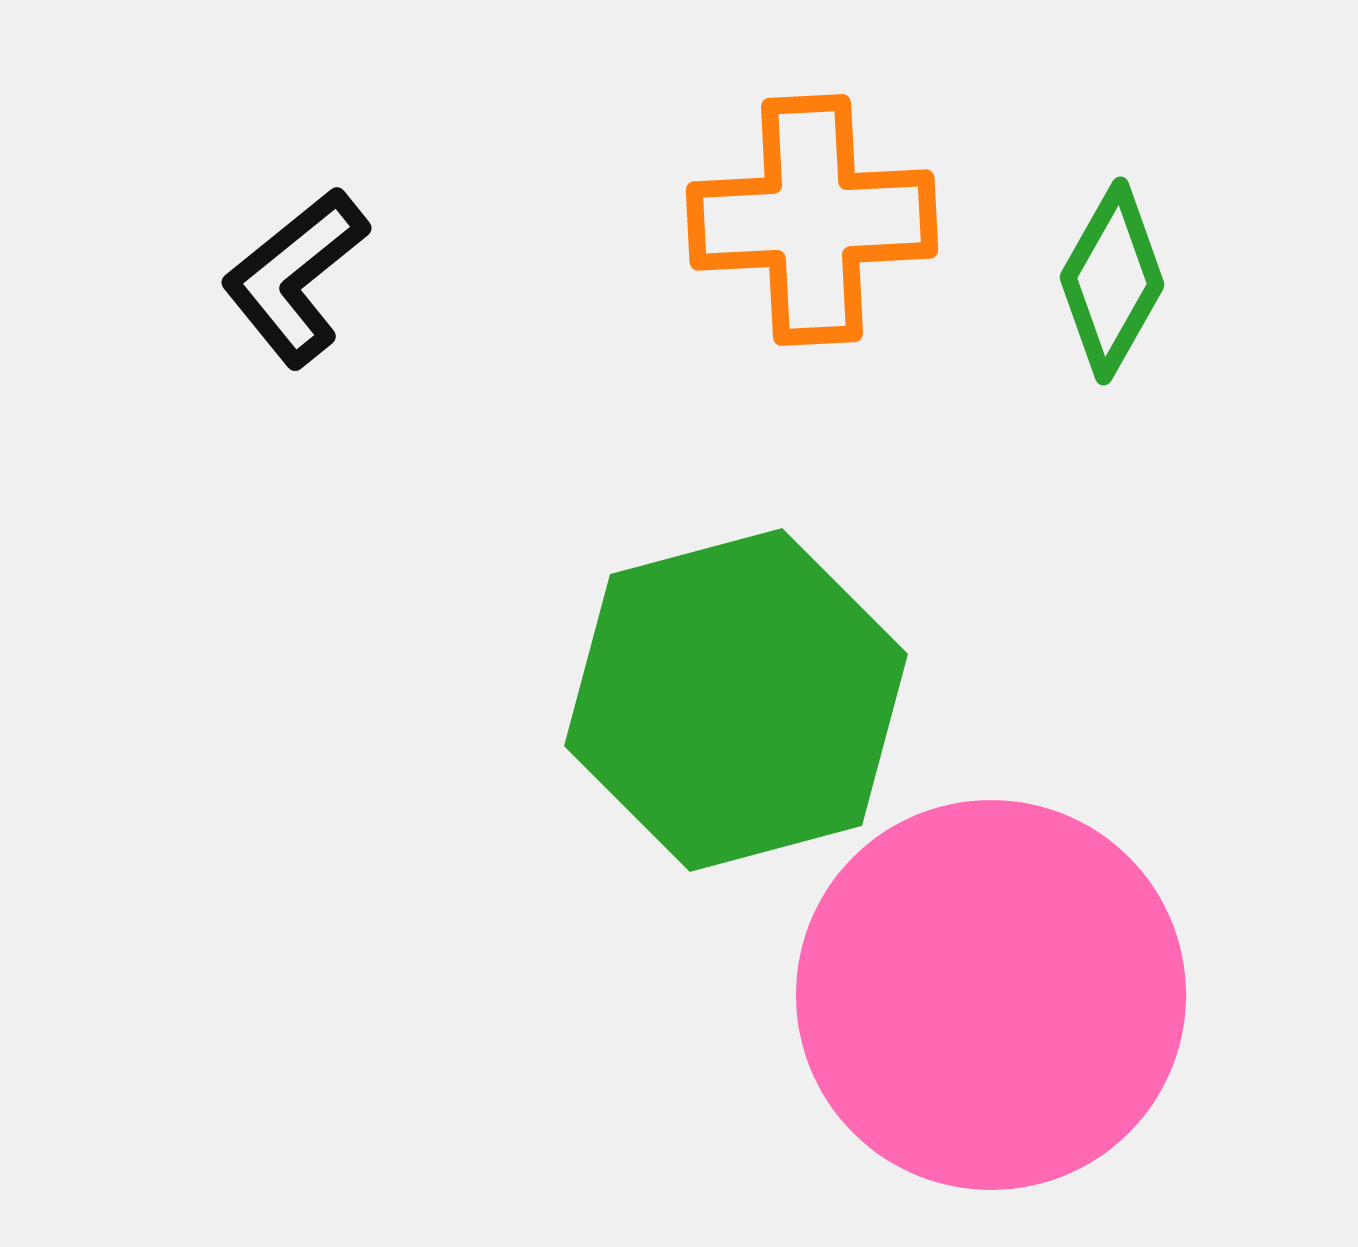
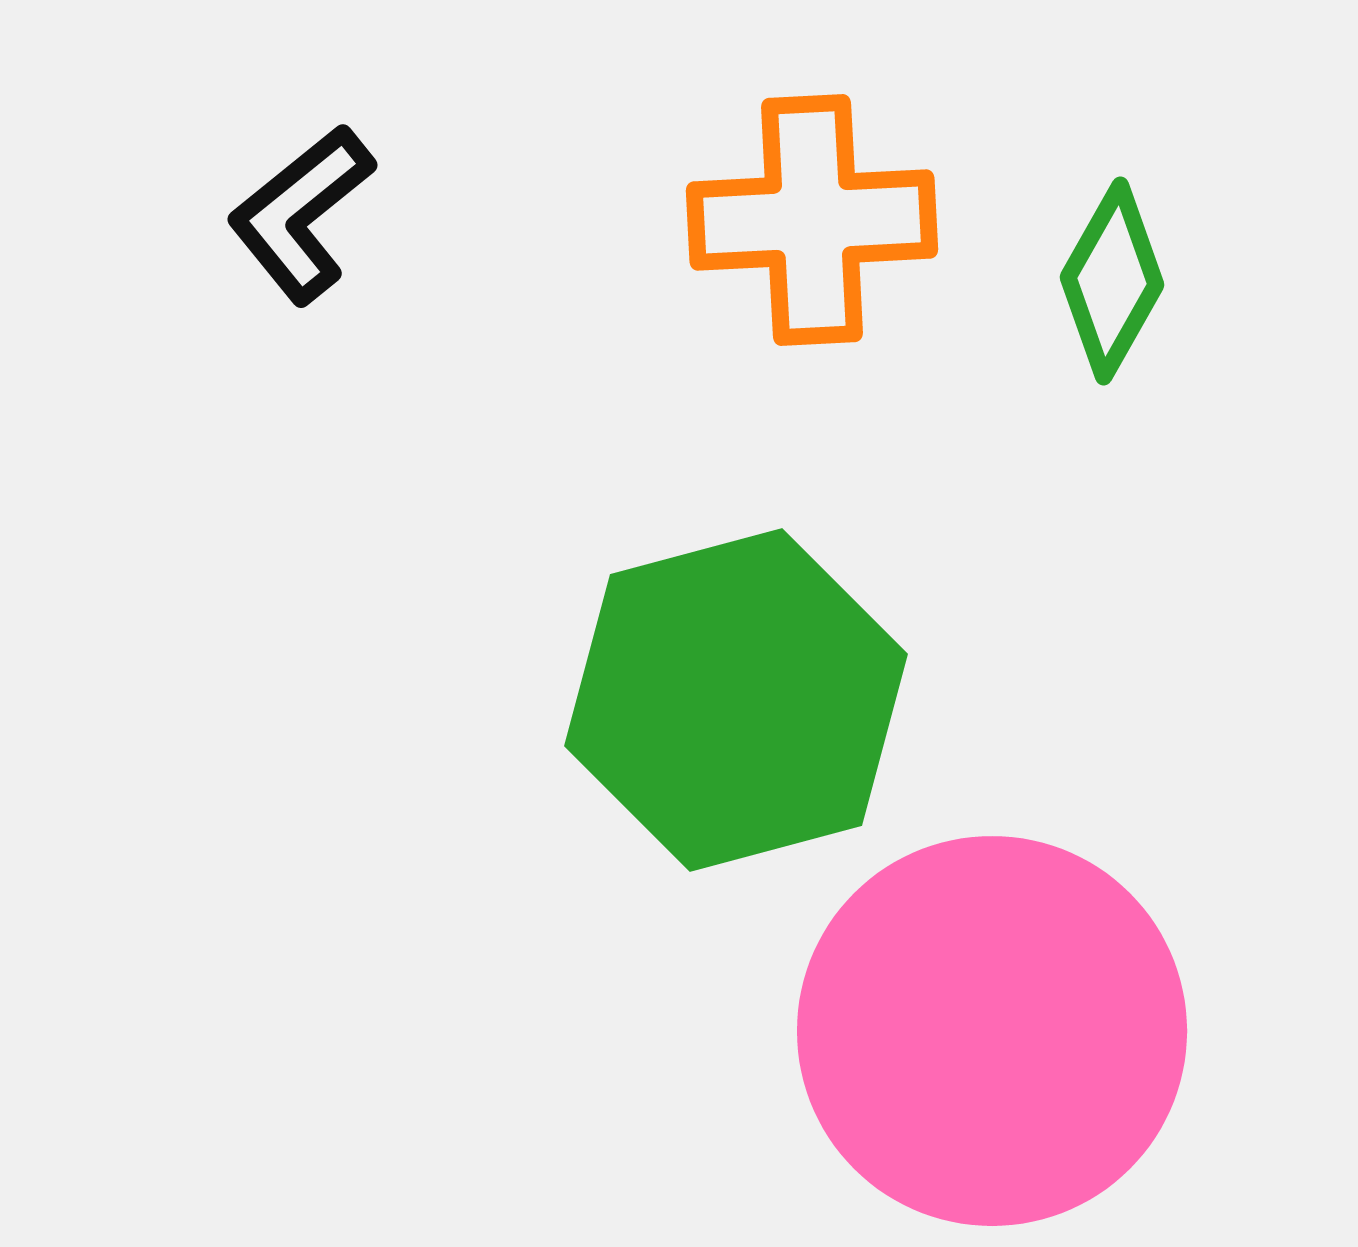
black L-shape: moved 6 px right, 63 px up
pink circle: moved 1 px right, 36 px down
